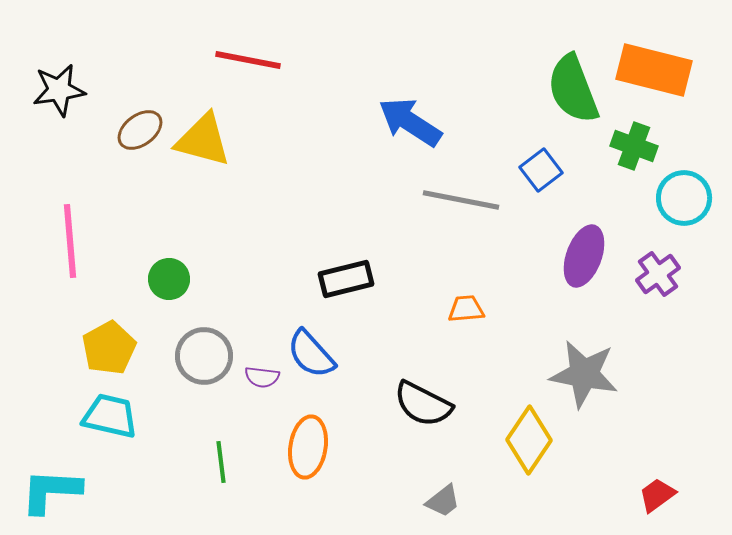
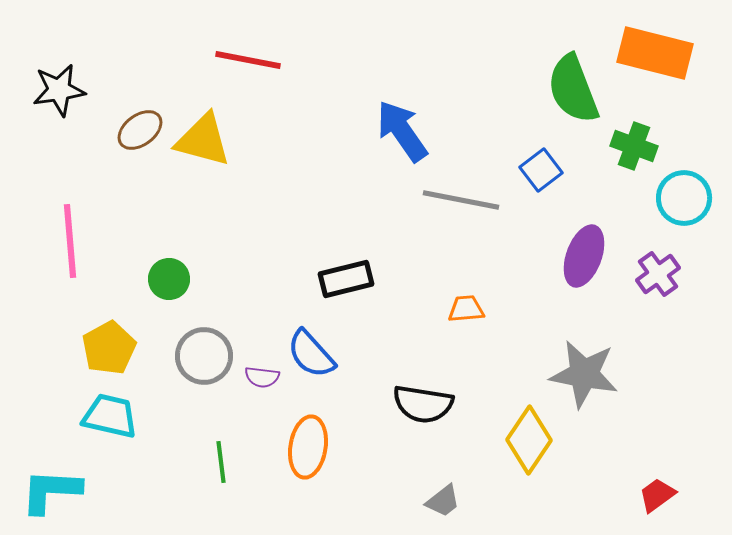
orange rectangle: moved 1 px right, 17 px up
blue arrow: moved 8 px left, 9 px down; rotated 22 degrees clockwise
black semicircle: rotated 18 degrees counterclockwise
